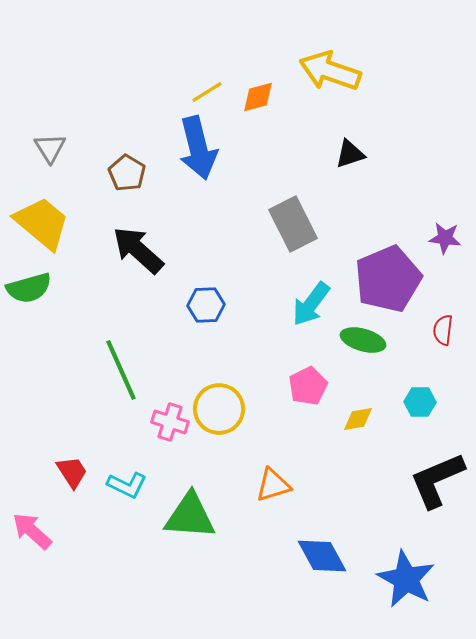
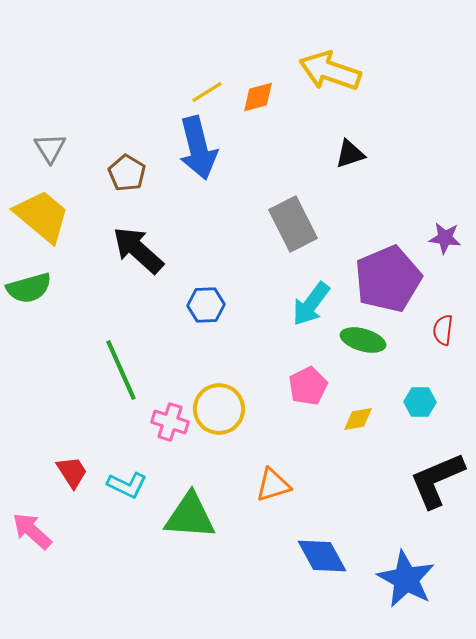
yellow trapezoid: moved 7 px up
